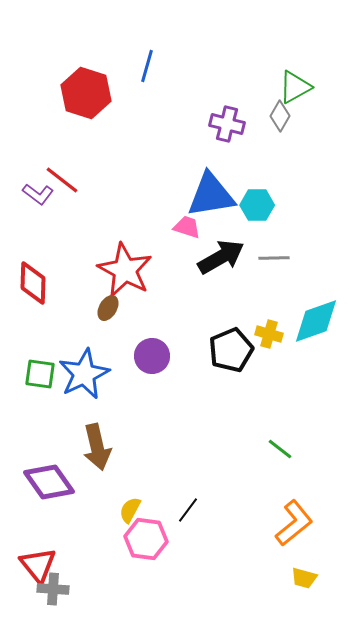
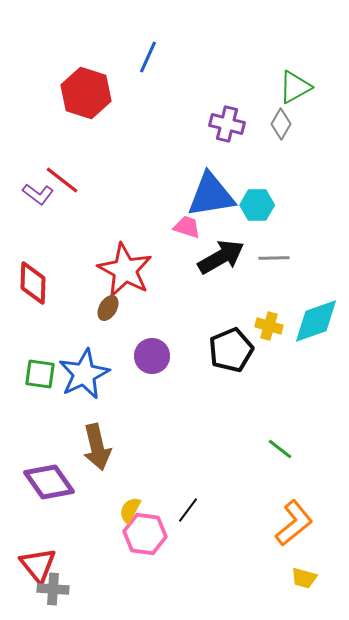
blue line: moved 1 px right, 9 px up; rotated 8 degrees clockwise
gray diamond: moved 1 px right, 8 px down
yellow cross: moved 8 px up
pink hexagon: moved 1 px left, 5 px up
